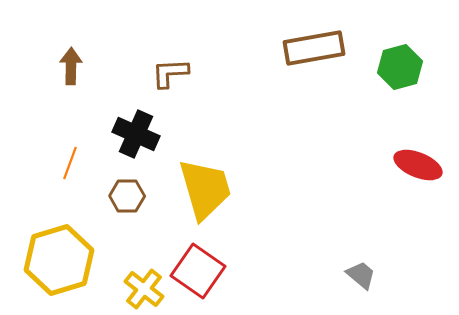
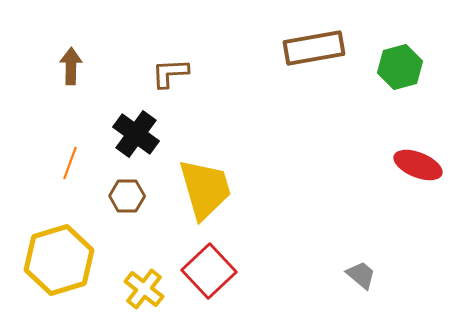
black cross: rotated 12 degrees clockwise
red square: moved 11 px right; rotated 12 degrees clockwise
